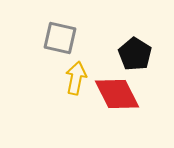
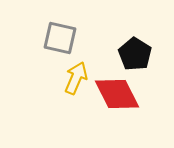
yellow arrow: rotated 12 degrees clockwise
